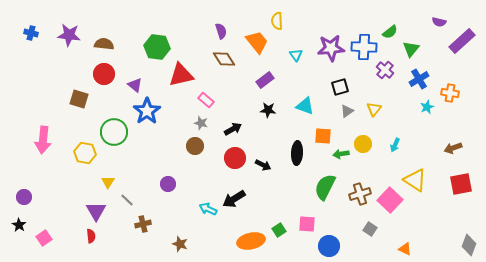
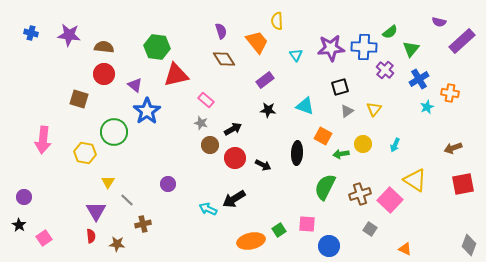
brown semicircle at (104, 44): moved 3 px down
red triangle at (181, 75): moved 5 px left
orange square at (323, 136): rotated 24 degrees clockwise
brown circle at (195, 146): moved 15 px right, 1 px up
red square at (461, 184): moved 2 px right
brown star at (180, 244): moved 63 px left; rotated 14 degrees counterclockwise
